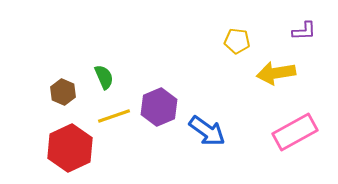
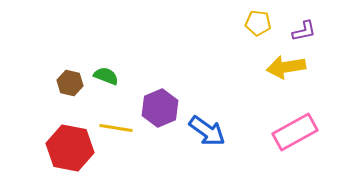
purple L-shape: rotated 10 degrees counterclockwise
yellow pentagon: moved 21 px right, 18 px up
yellow arrow: moved 10 px right, 6 px up
green semicircle: moved 2 px right, 1 px up; rotated 45 degrees counterclockwise
brown hexagon: moved 7 px right, 9 px up; rotated 10 degrees counterclockwise
purple hexagon: moved 1 px right, 1 px down
yellow line: moved 2 px right, 12 px down; rotated 28 degrees clockwise
red hexagon: rotated 24 degrees counterclockwise
